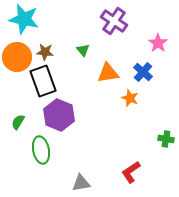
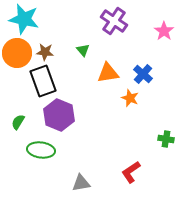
pink star: moved 6 px right, 12 px up
orange circle: moved 4 px up
blue cross: moved 2 px down
green ellipse: rotated 72 degrees counterclockwise
